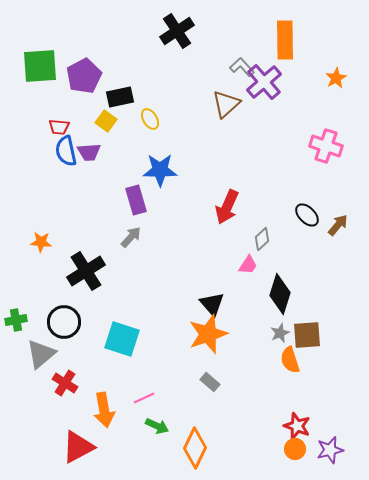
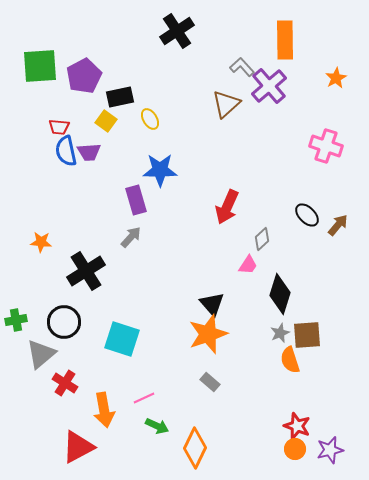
purple cross at (264, 82): moved 5 px right, 4 px down
